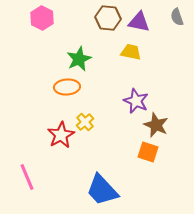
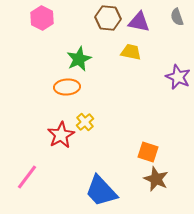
purple star: moved 42 px right, 24 px up
brown star: moved 54 px down
pink line: rotated 60 degrees clockwise
blue trapezoid: moved 1 px left, 1 px down
